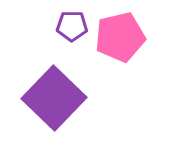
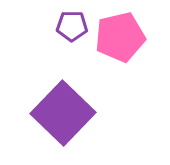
purple square: moved 9 px right, 15 px down
